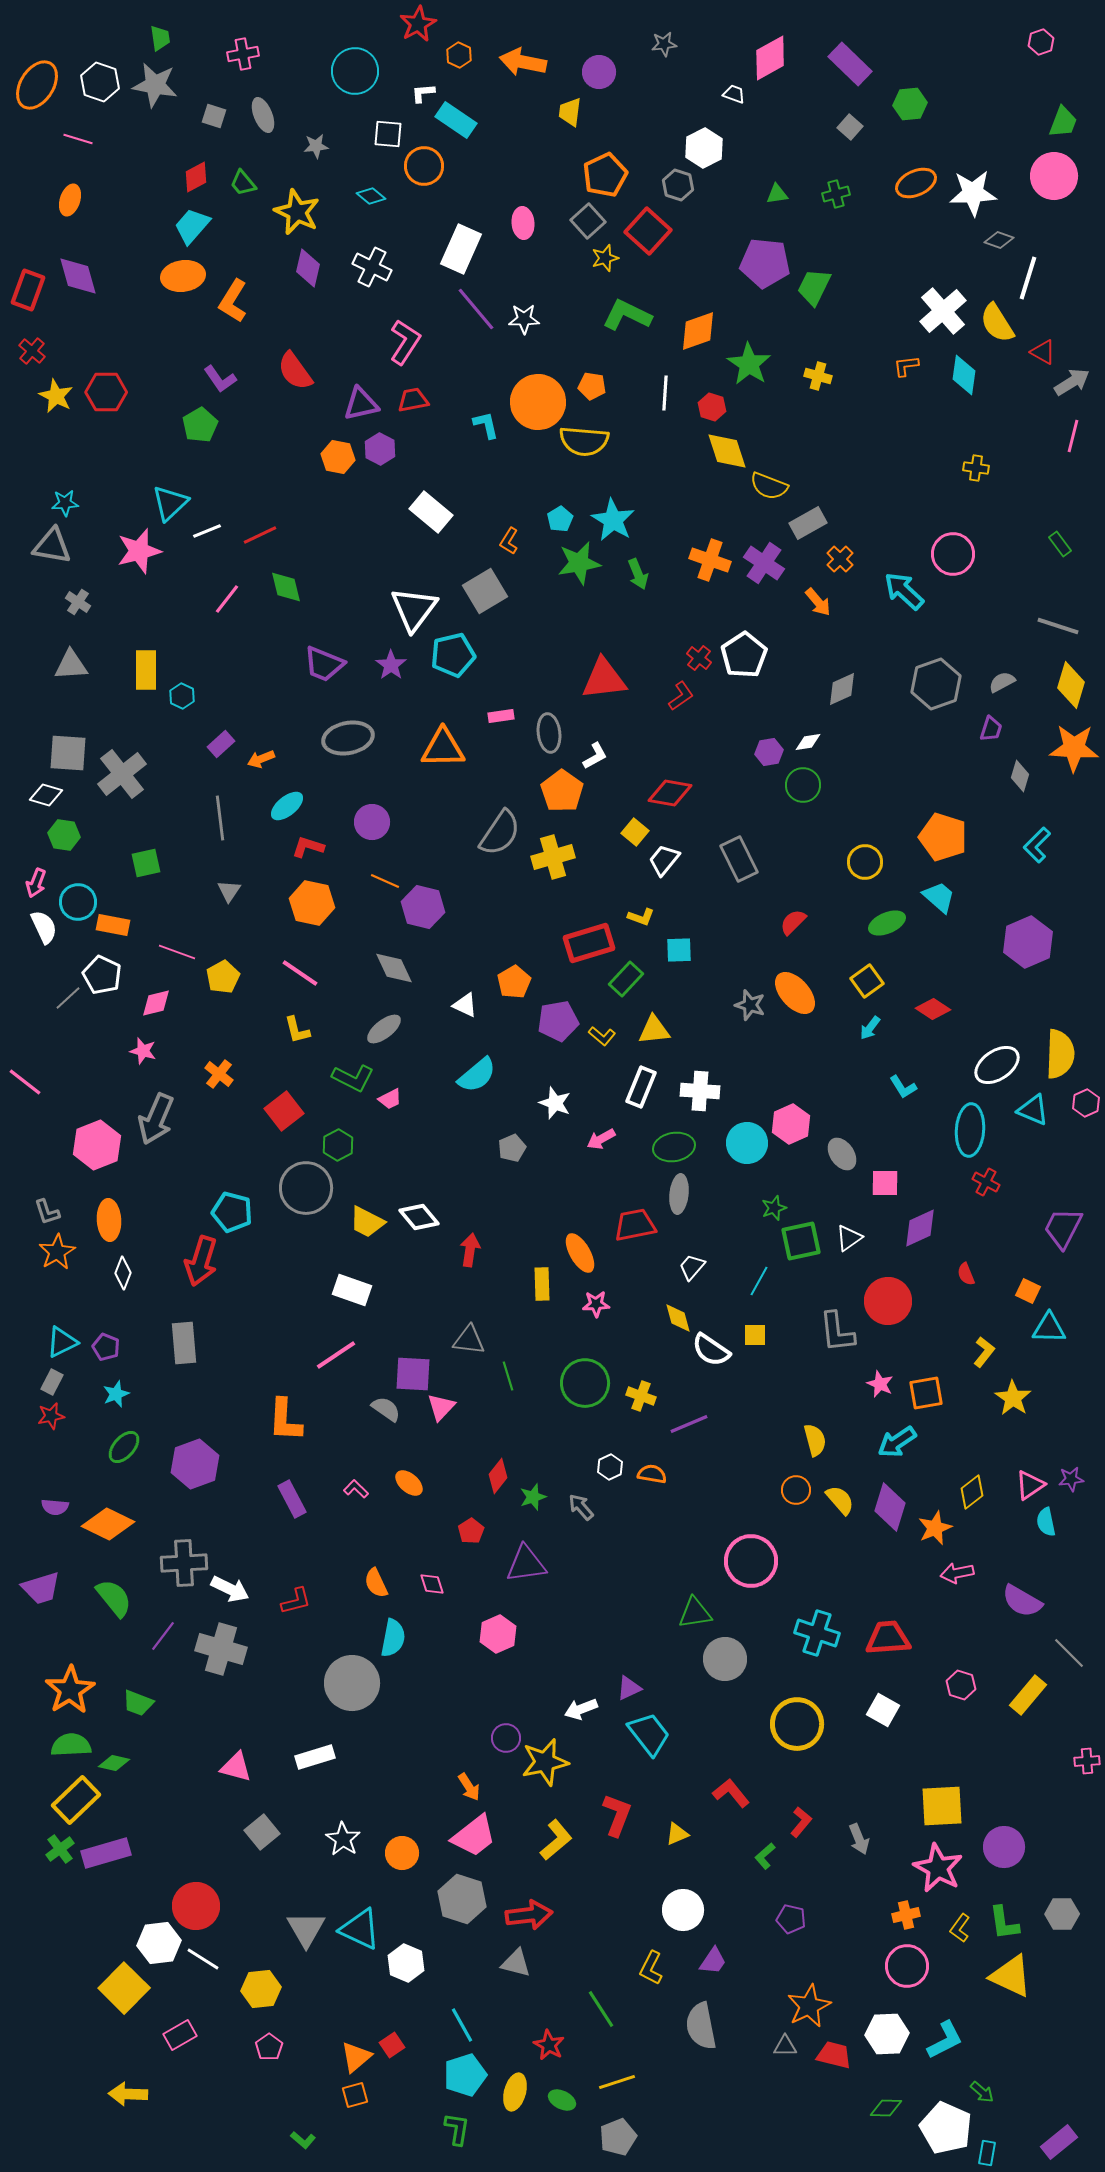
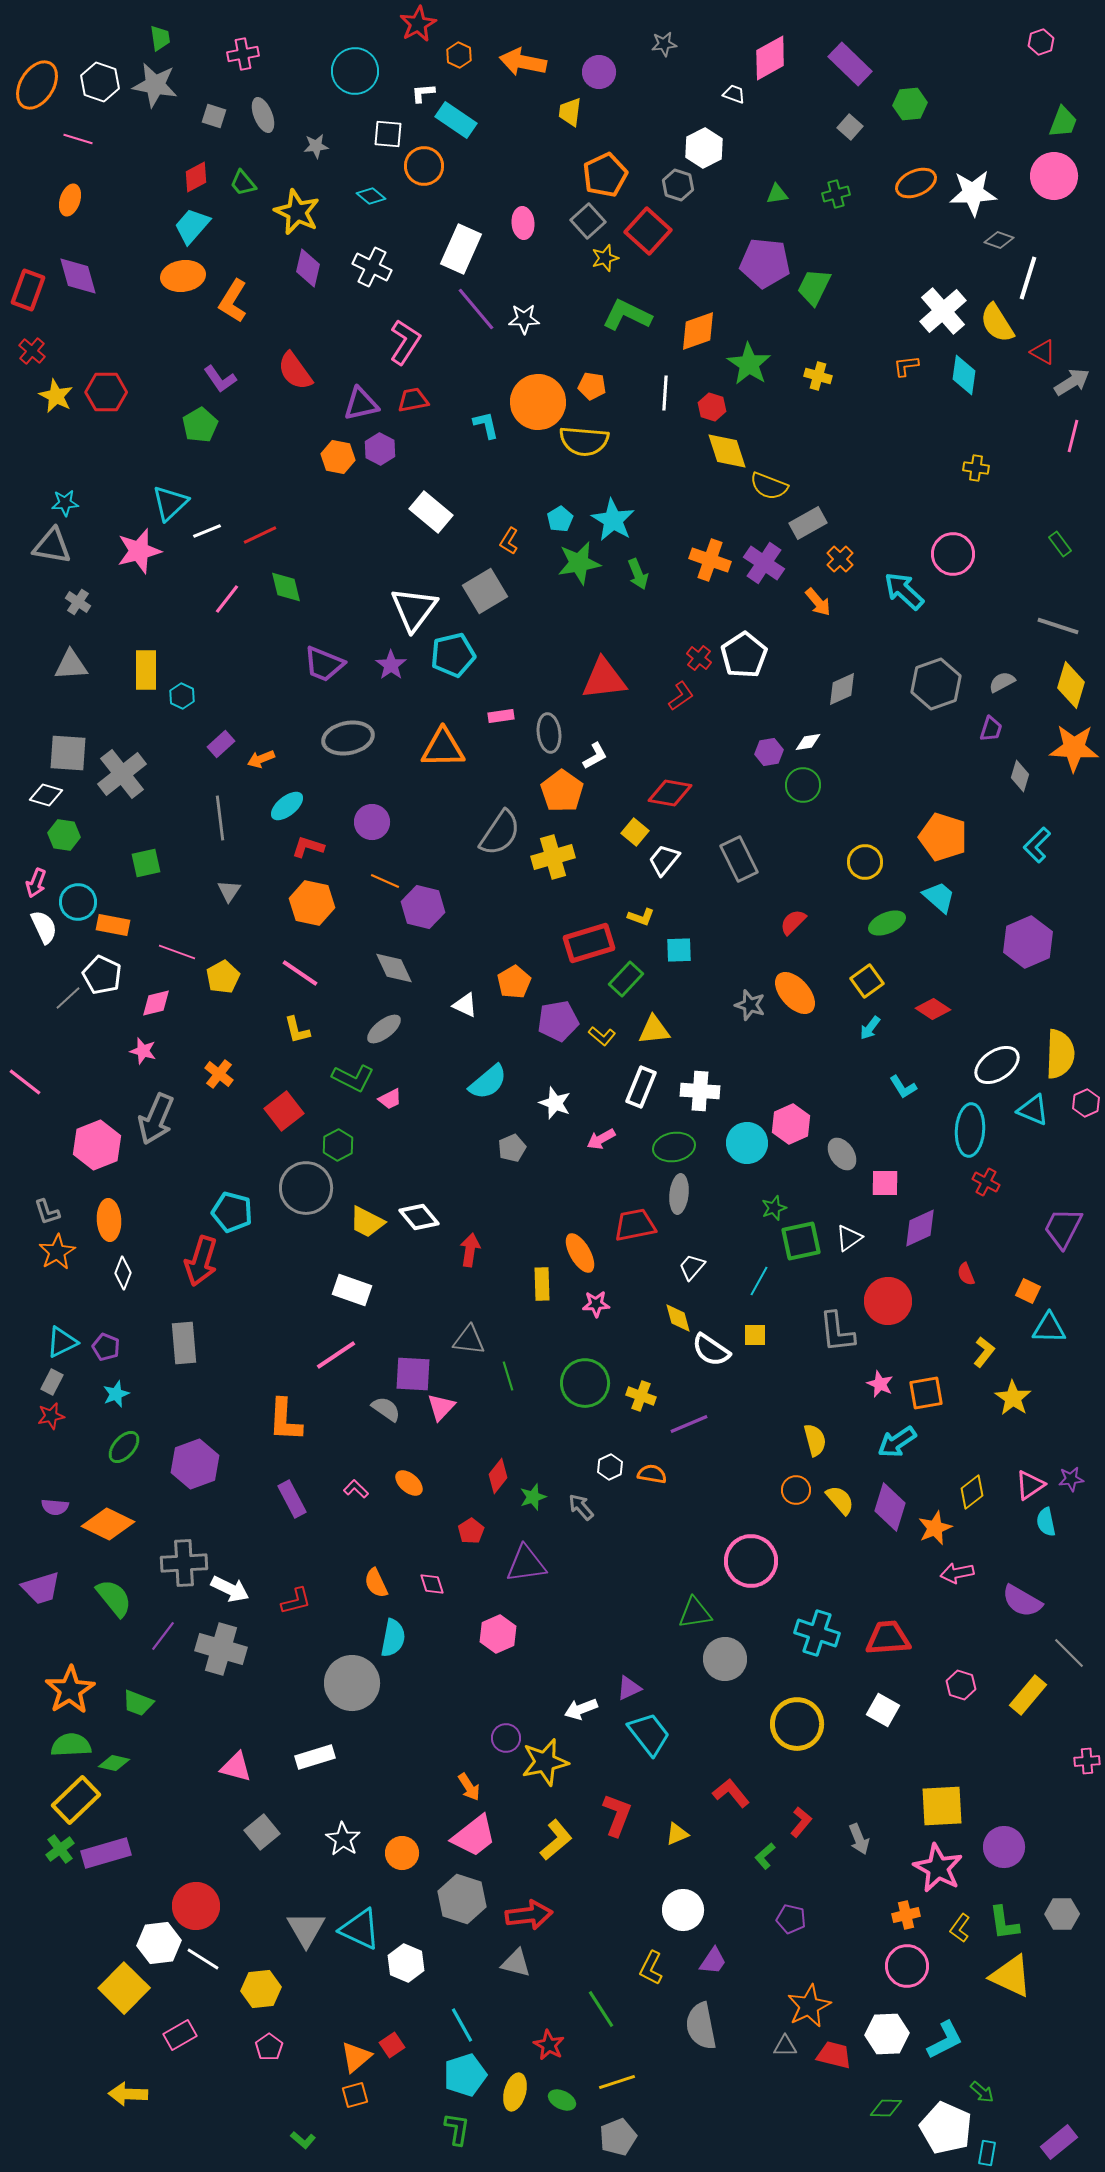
cyan semicircle at (477, 1075): moved 11 px right, 7 px down
